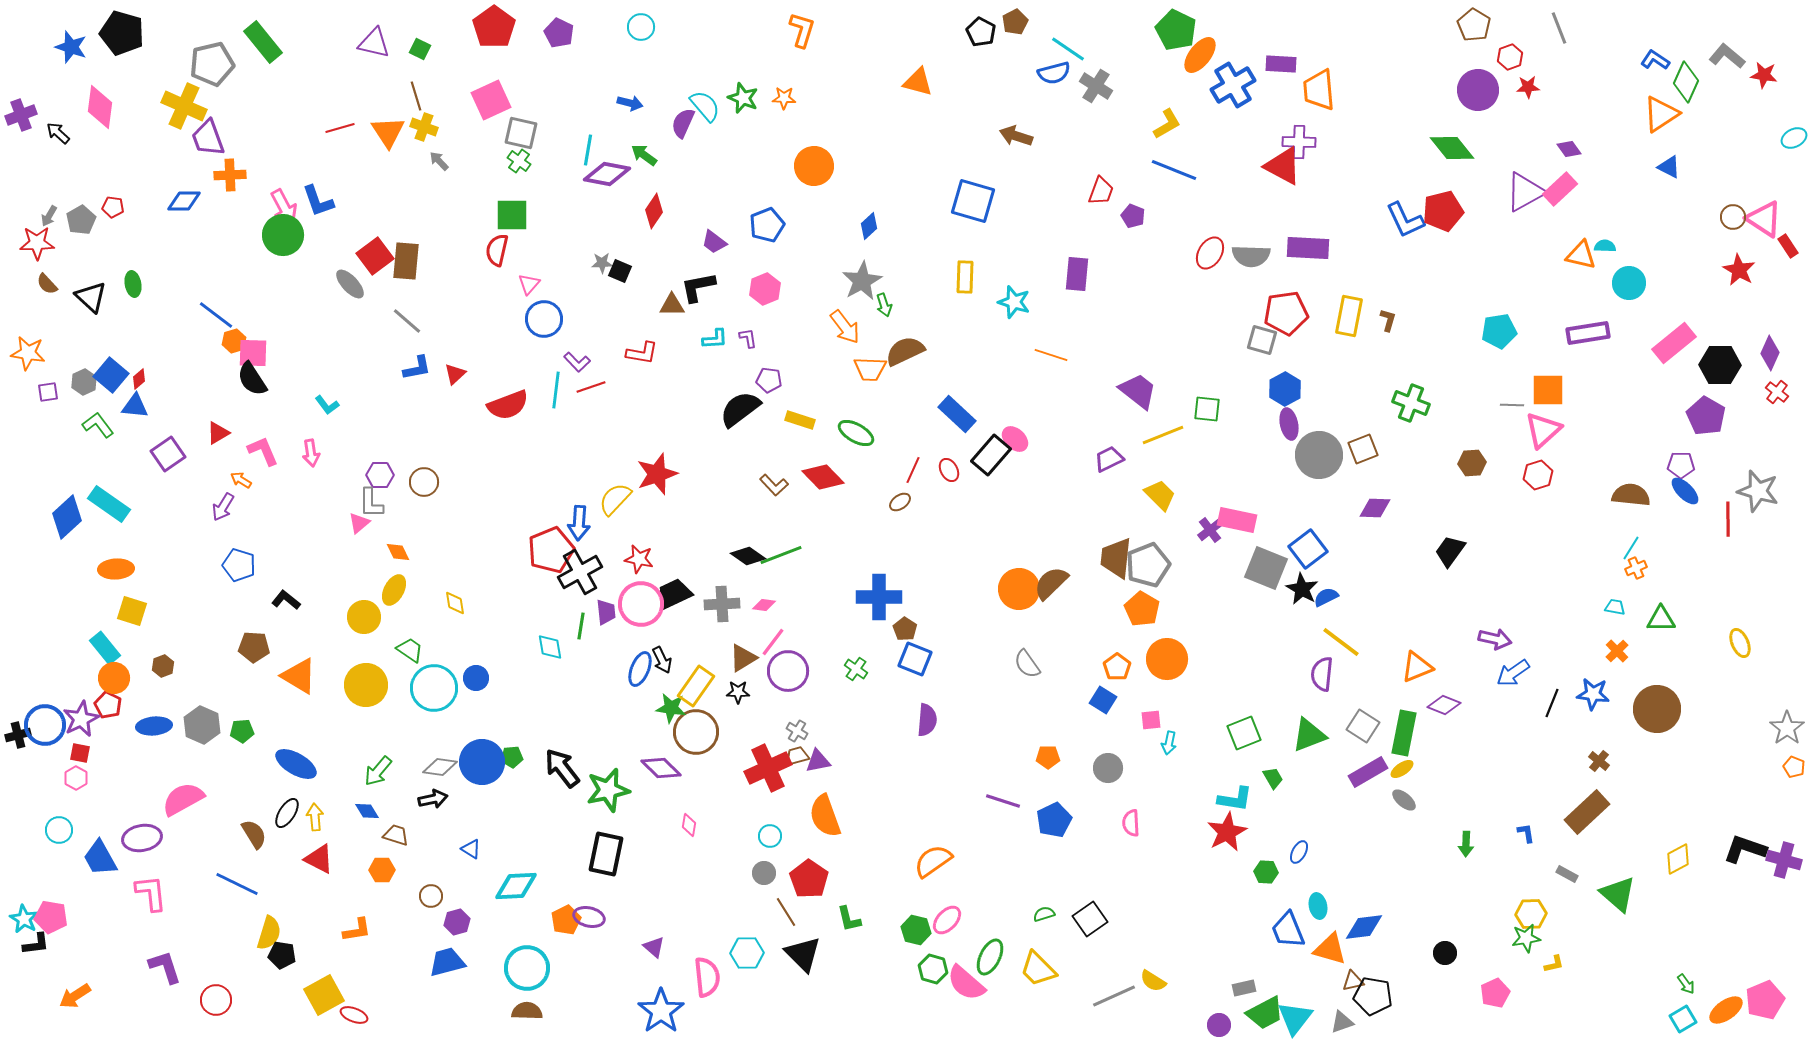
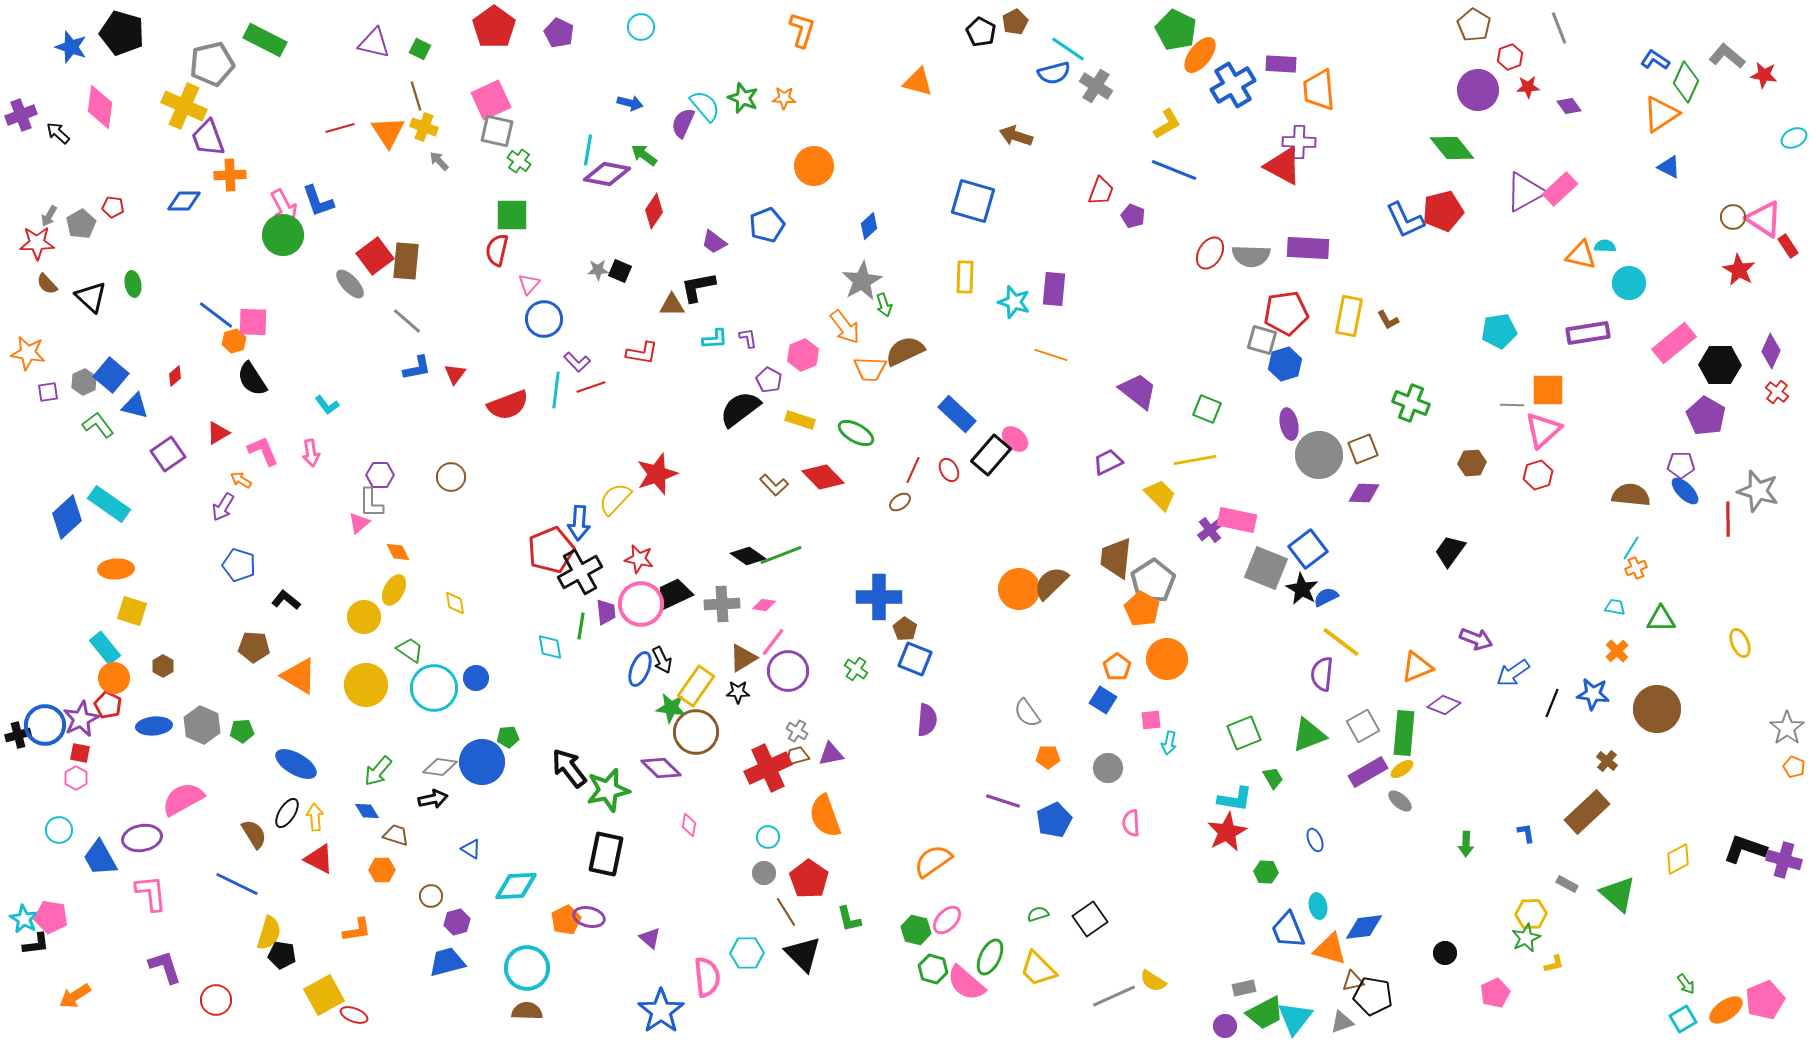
green rectangle at (263, 42): moved 2 px right, 2 px up; rotated 24 degrees counterclockwise
gray square at (521, 133): moved 24 px left, 2 px up
purple diamond at (1569, 149): moved 43 px up
gray pentagon at (81, 220): moved 4 px down
gray star at (602, 263): moved 4 px left, 7 px down
purple rectangle at (1077, 274): moved 23 px left, 15 px down
pink hexagon at (765, 289): moved 38 px right, 66 px down
brown L-shape at (1388, 320): rotated 135 degrees clockwise
pink square at (253, 353): moved 31 px up
purple diamond at (1770, 353): moved 1 px right, 2 px up
red triangle at (455, 374): rotated 10 degrees counterclockwise
red diamond at (139, 379): moved 36 px right, 3 px up
purple pentagon at (769, 380): rotated 20 degrees clockwise
blue hexagon at (1285, 389): moved 25 px up; rotated 12 degrees clockwise
blue triangle at (135, 406): rotated 8 degrees clockwise
green square at (1207, 409): rotated 16 degrees clockwise
yellow line at (1163, 435): moved 32 px right, 25 px down; rotated 12 degrees clockwise
purple trapezoid at (1109, 459): moved 1 px left, 3 px down
brown circle at (424, 482): moved 27 px right, 5 px up
purple diamond at (1375, 508): moved 11 px left, 15 px up
gray pentagon at (1148, 565): moved 5 px right, 16 px down; rotated 12 degrees counterclockwise
purple arrow at (1495, 639): moved 19 px left; rotated 8 degrees clockwise
gray semicircle at (1027, 664): moved 49 px down
brown hexagon at (163, 666): rotated 10 degrees counterclockwise
gray square at (1363, 726): rotated 28 degrees clockwise
green rectangle at (1404, 733): rotated 6 degrees counterclockwise
green pentagon at (512, 757): moved 4 px left, 20 px up
purple triangle at (818, 761): moved 13 px right, 7 px up
brown cross at (1599, 761): moved 8 px right
black arrow at (562, 768): moved 7 px right
gray ellipse at (1404, 800): moved 4 px left, 1 px down
cyan circle at (770, 836): moved 2 px left, 1 px down
blue ellipse at (1299, 852): moved 16 px right, 12 px up; rotated 50 degrees counterclockwise
gray rectangle at (1567, 874): moved 10 px down
green semicircle at (1044, 914): moved 6 px left
green star at (1526, 938): rotated 16 degrees counterclockwise
purple triangle at (654, 947): moved 4 px left, 9 px up
purple circle at (1219, 1025): moved 6 px right, 1 px down
